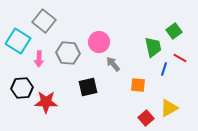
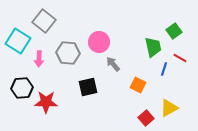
orange square: rotated 21 degrees clockwise
